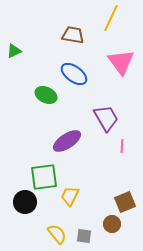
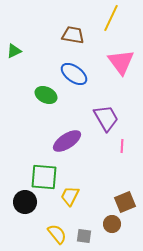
green square: rotated 12 degrees clockwise
